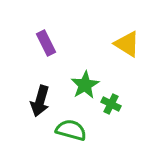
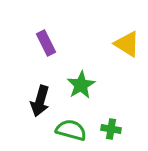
green star: moved 4 px left
green cross: moved 25 px down; rotated 18 degrees counterclockwise
